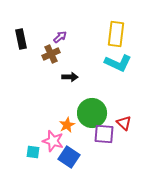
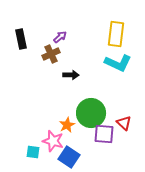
black arrow: moved 1 px right, 2 px up
green circle: moved 1 px left
